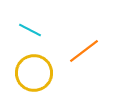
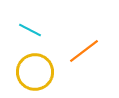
yellow circle: moved 1 px right, 1 px up
